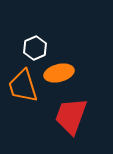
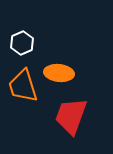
white hexagon: moved 13 px left, 5 px up
orange ellipse: rotated 20 degrees clockwise
